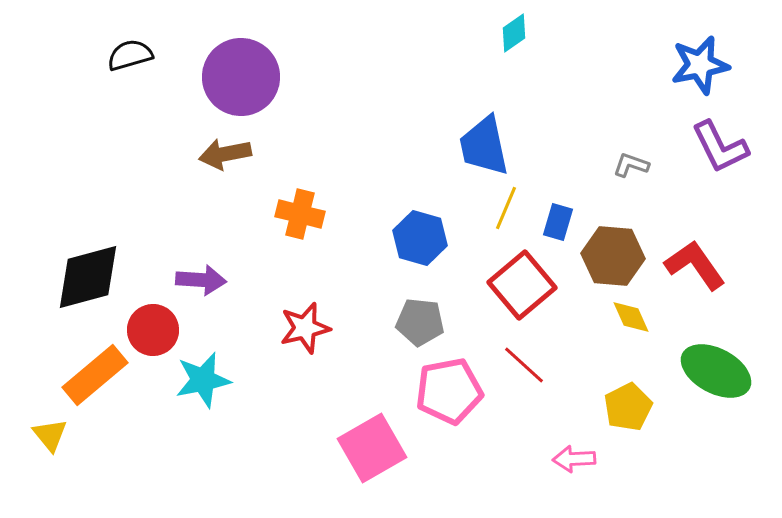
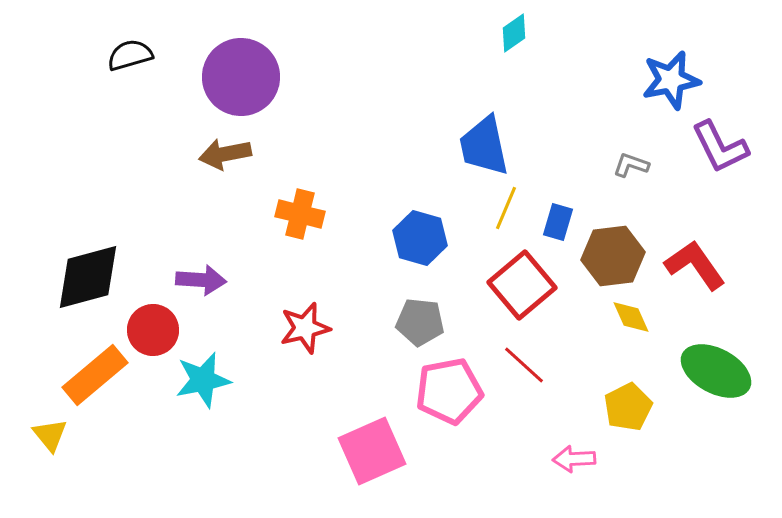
blue star: moved 29 px left, 15 px down
brown hexagon: rotated 12 degrees counterclockwise
pink square: moved 3 px down; rotated 6 degrees clockwise
